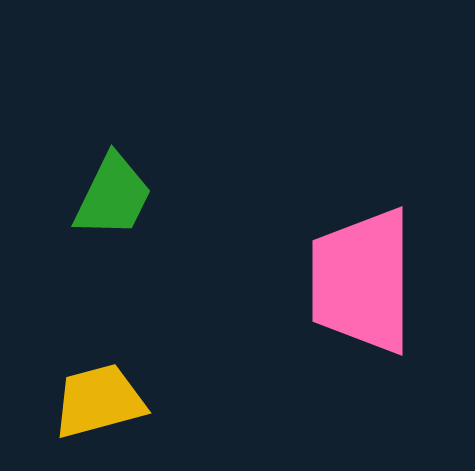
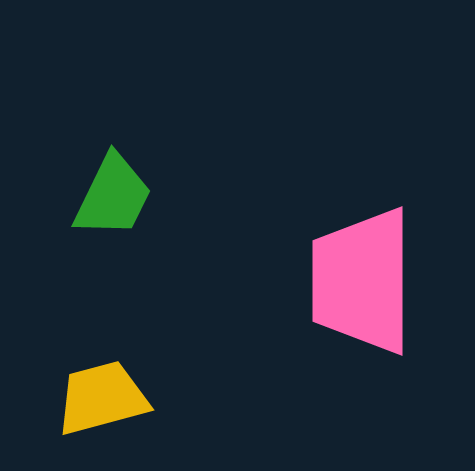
yellow trapezoid: moved 3 px right, 3 px up
